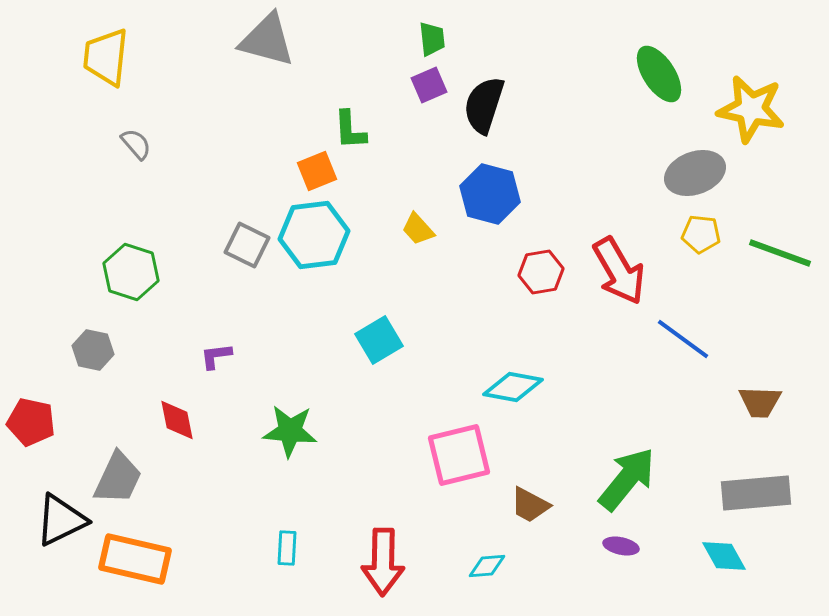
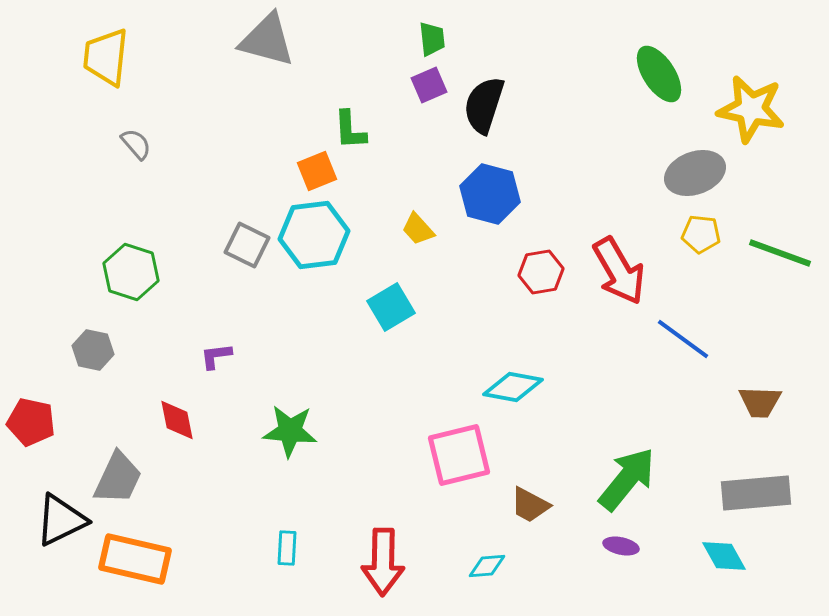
cyan square at (379, 340): moved 12 px right, 33 px up
